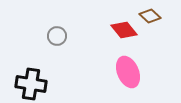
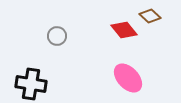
pink ellipse: moved 6 px down; rotated 20 degrees counterclockwise
